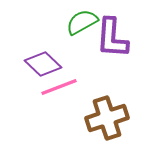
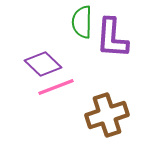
green semicircle: rotated 60 degrees counterclockwise
pink line: moved 3 px left
brown cross: moved 3 px up
